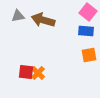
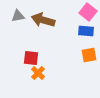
red square: moved 5 px right, 14 px up
